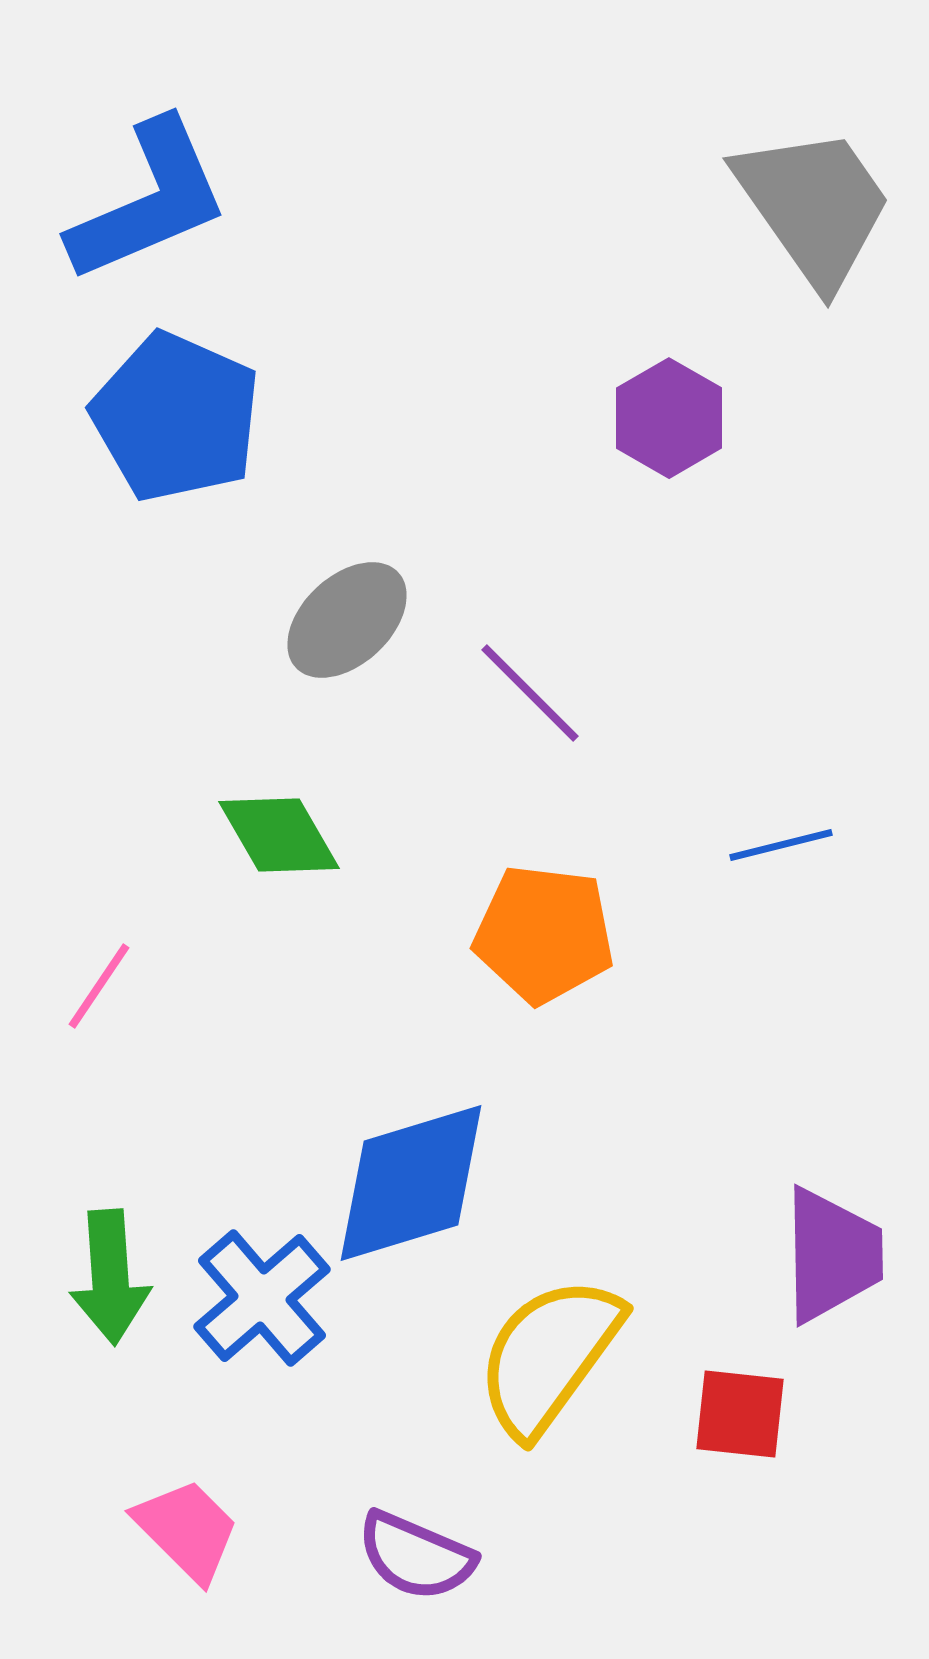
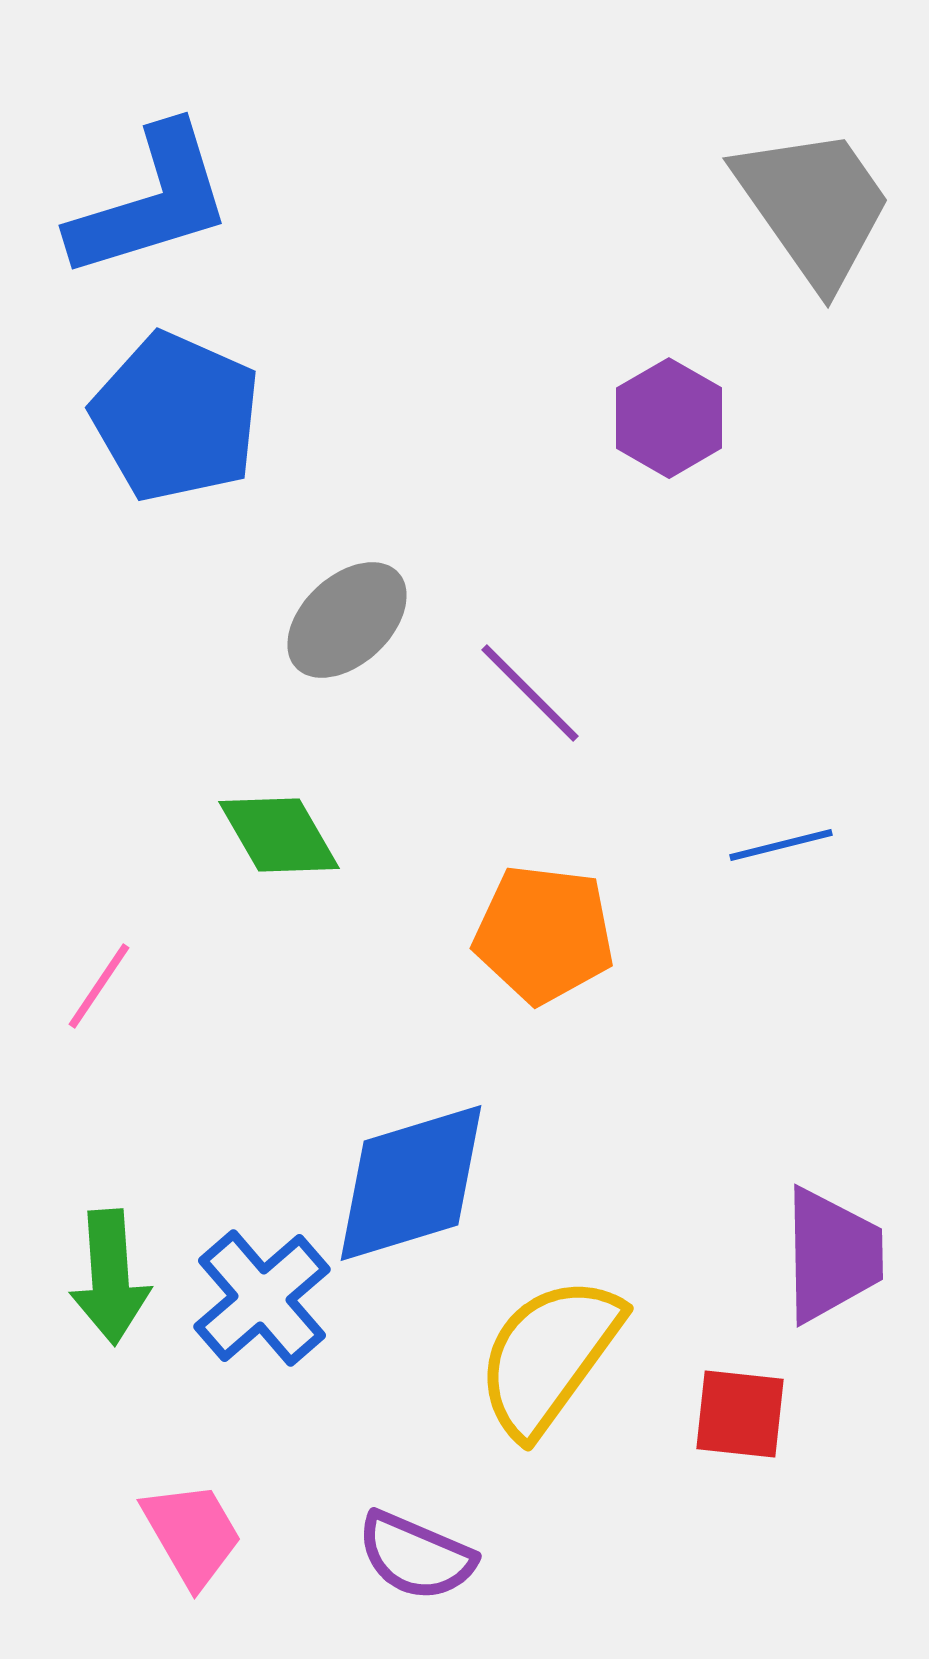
blue L-shape: moved 2 px right, 1 px down; rotated 6 degrees clockwise
pink trapezoid: moved 5 px right, 4 px down; rotated 15 degrees clockwise
